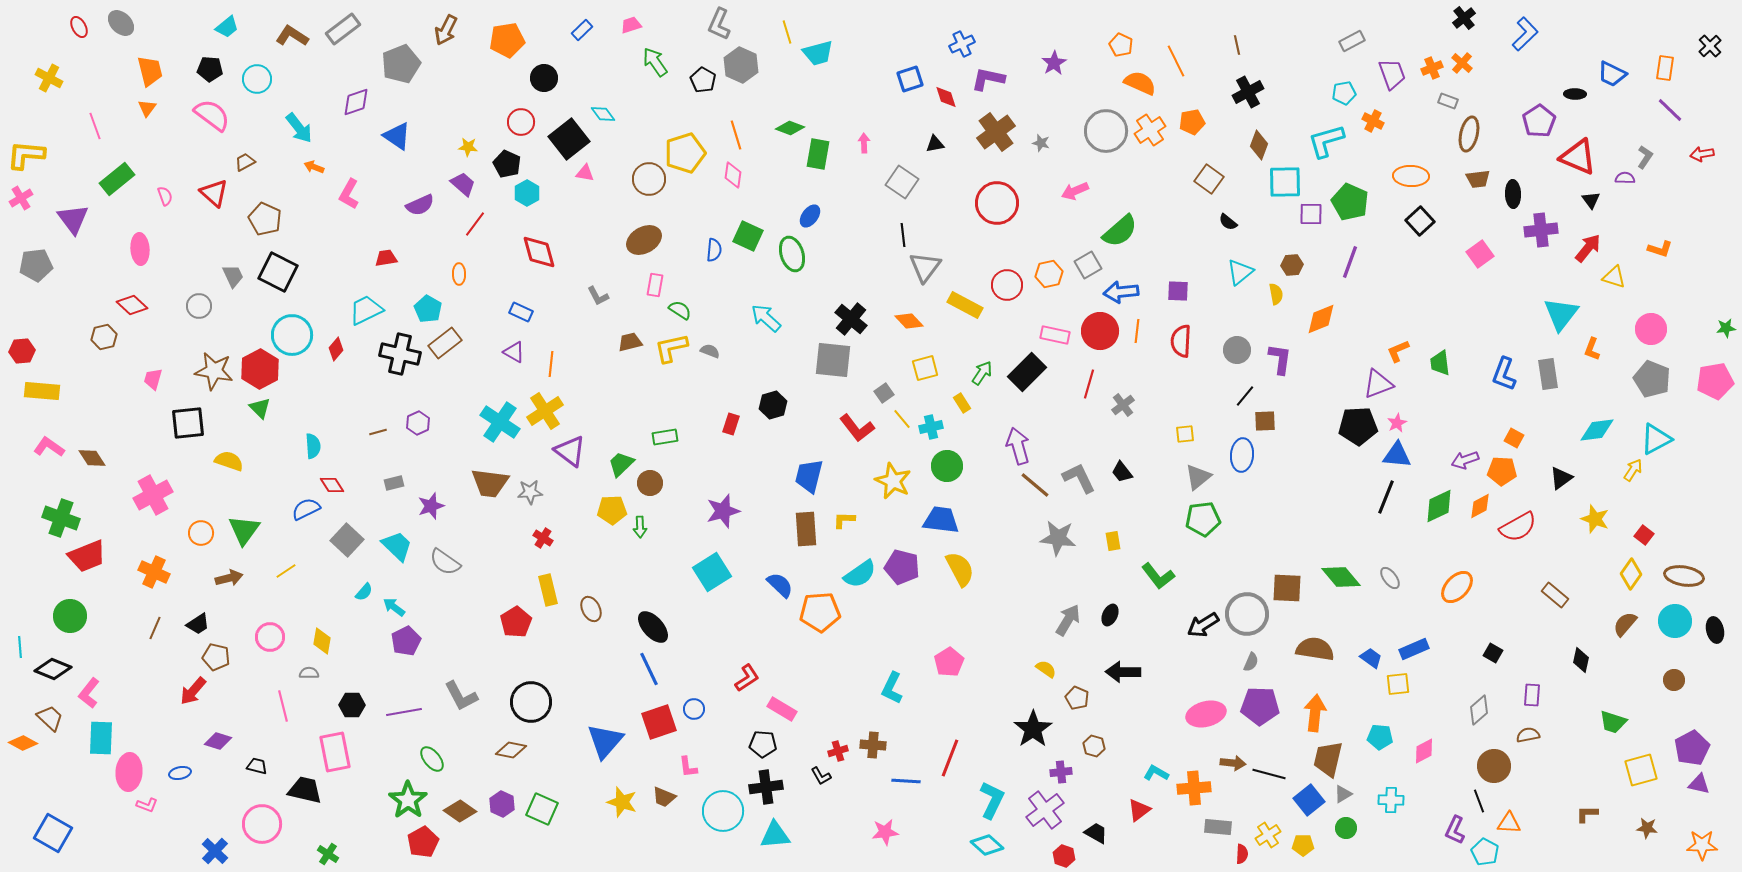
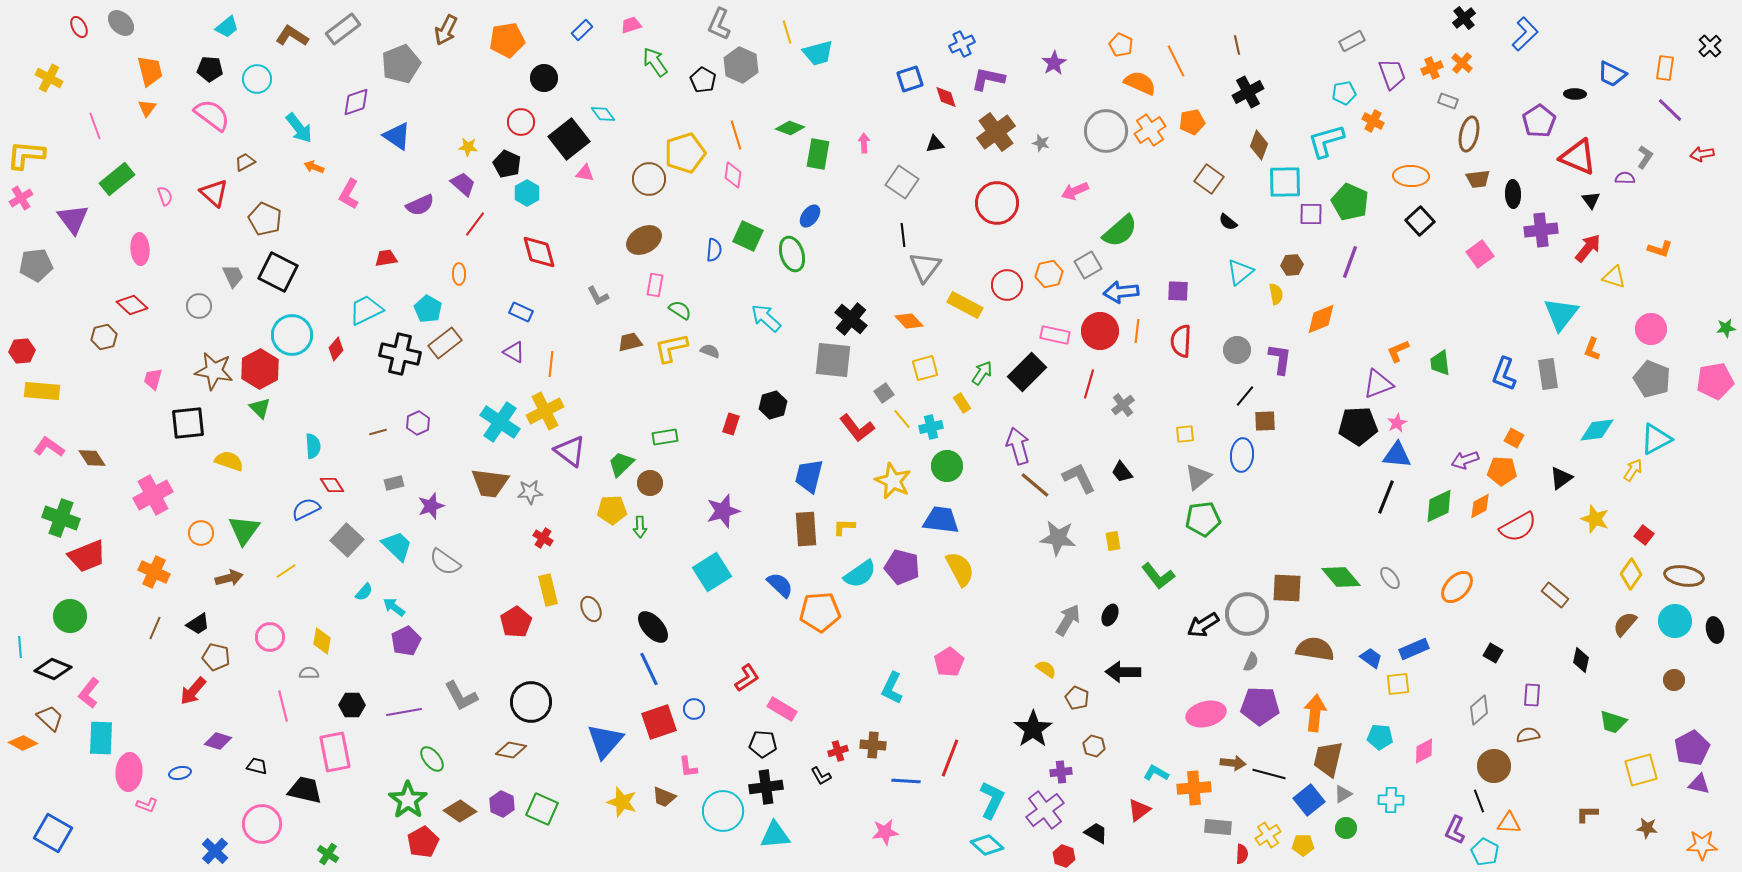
yellow cross at (545, 411): rotated 6 degrees clockwise
yellow L-shape at (844, 520): moved 7 px down
